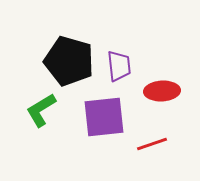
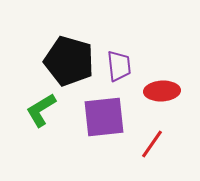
red line: rotated 36 degrees counterclockwise
